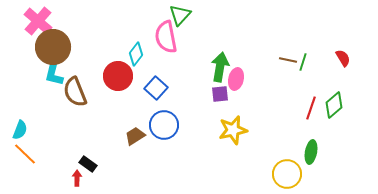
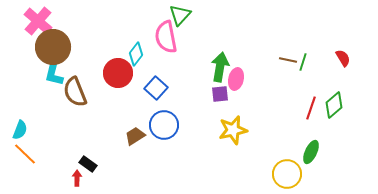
red circle: moved 3 px up
green ellipse: rotated 15 degrees clockwise
